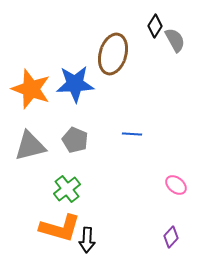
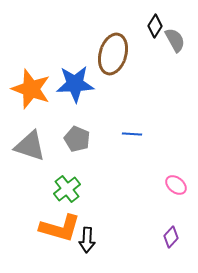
gray pentagon: moved 2 px right, 1 px up
gray triangle: rotated 32 degrees clockwise
